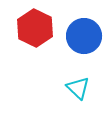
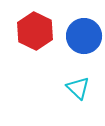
red hexagon: moved 3 px down
